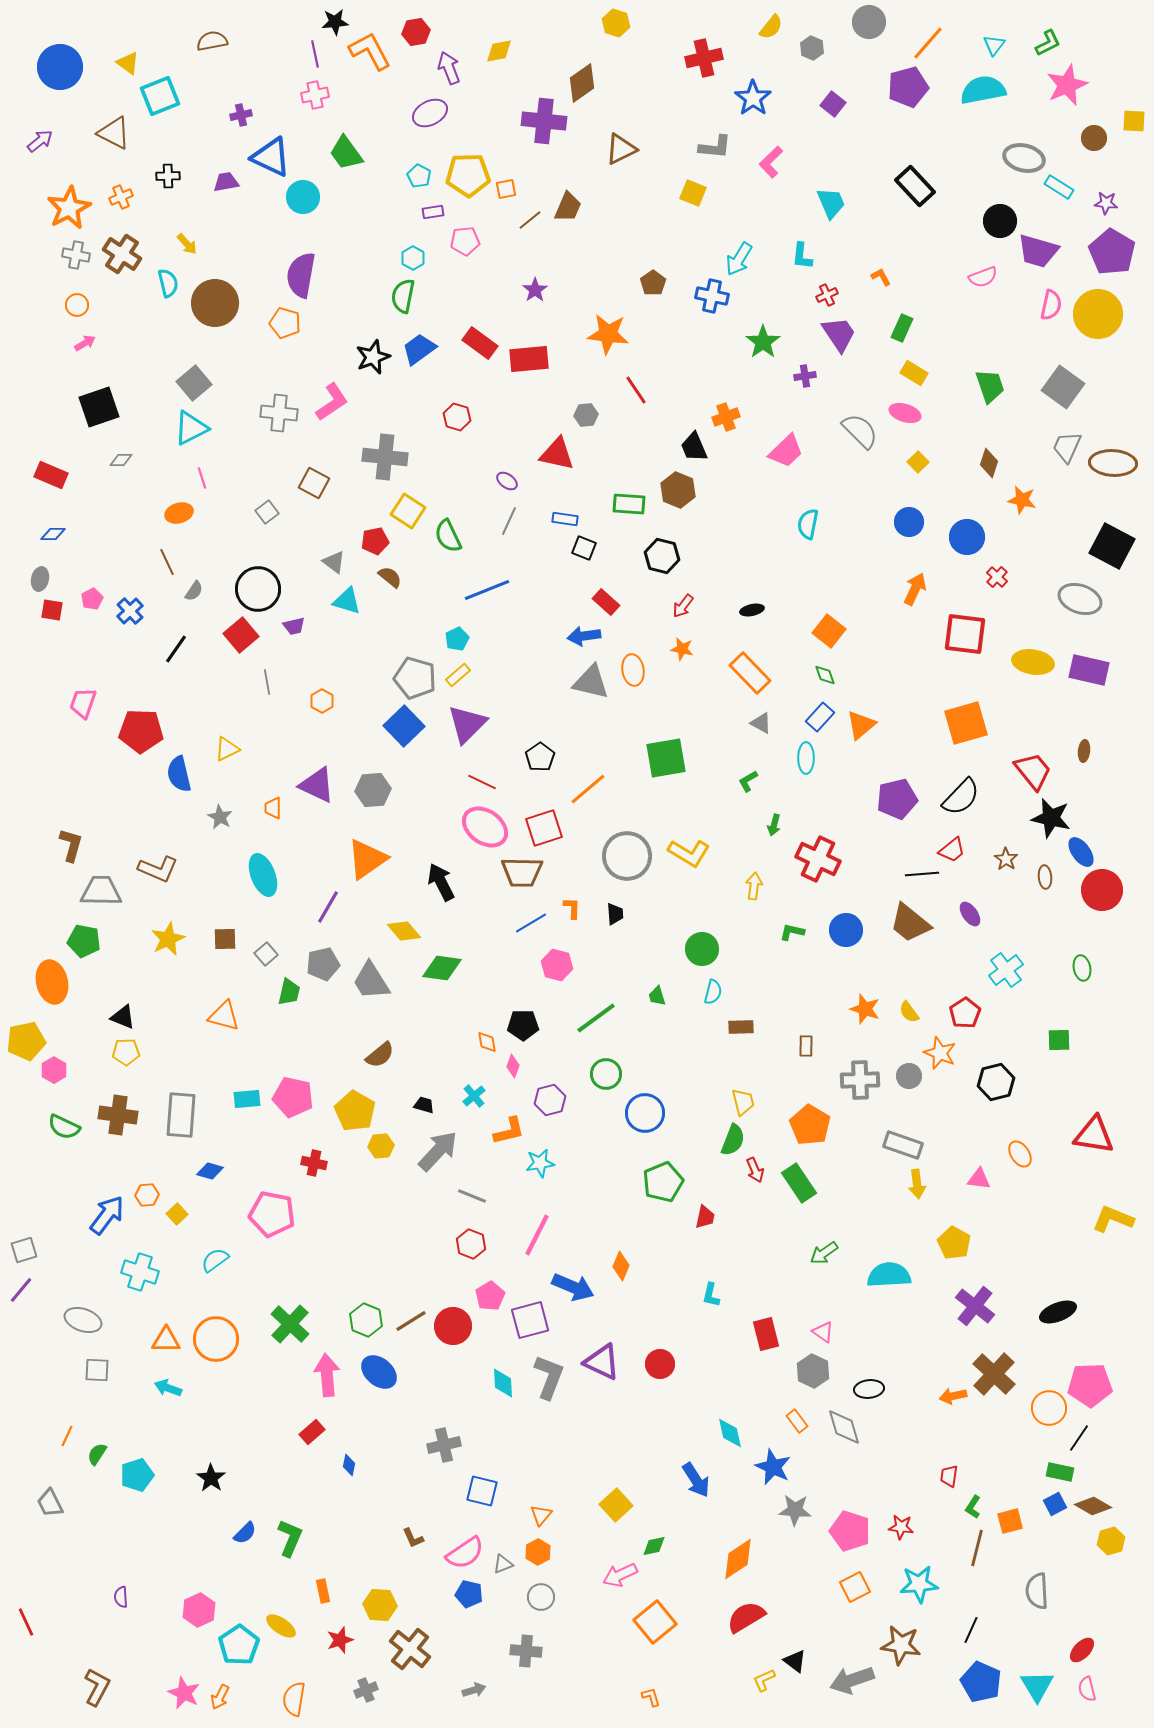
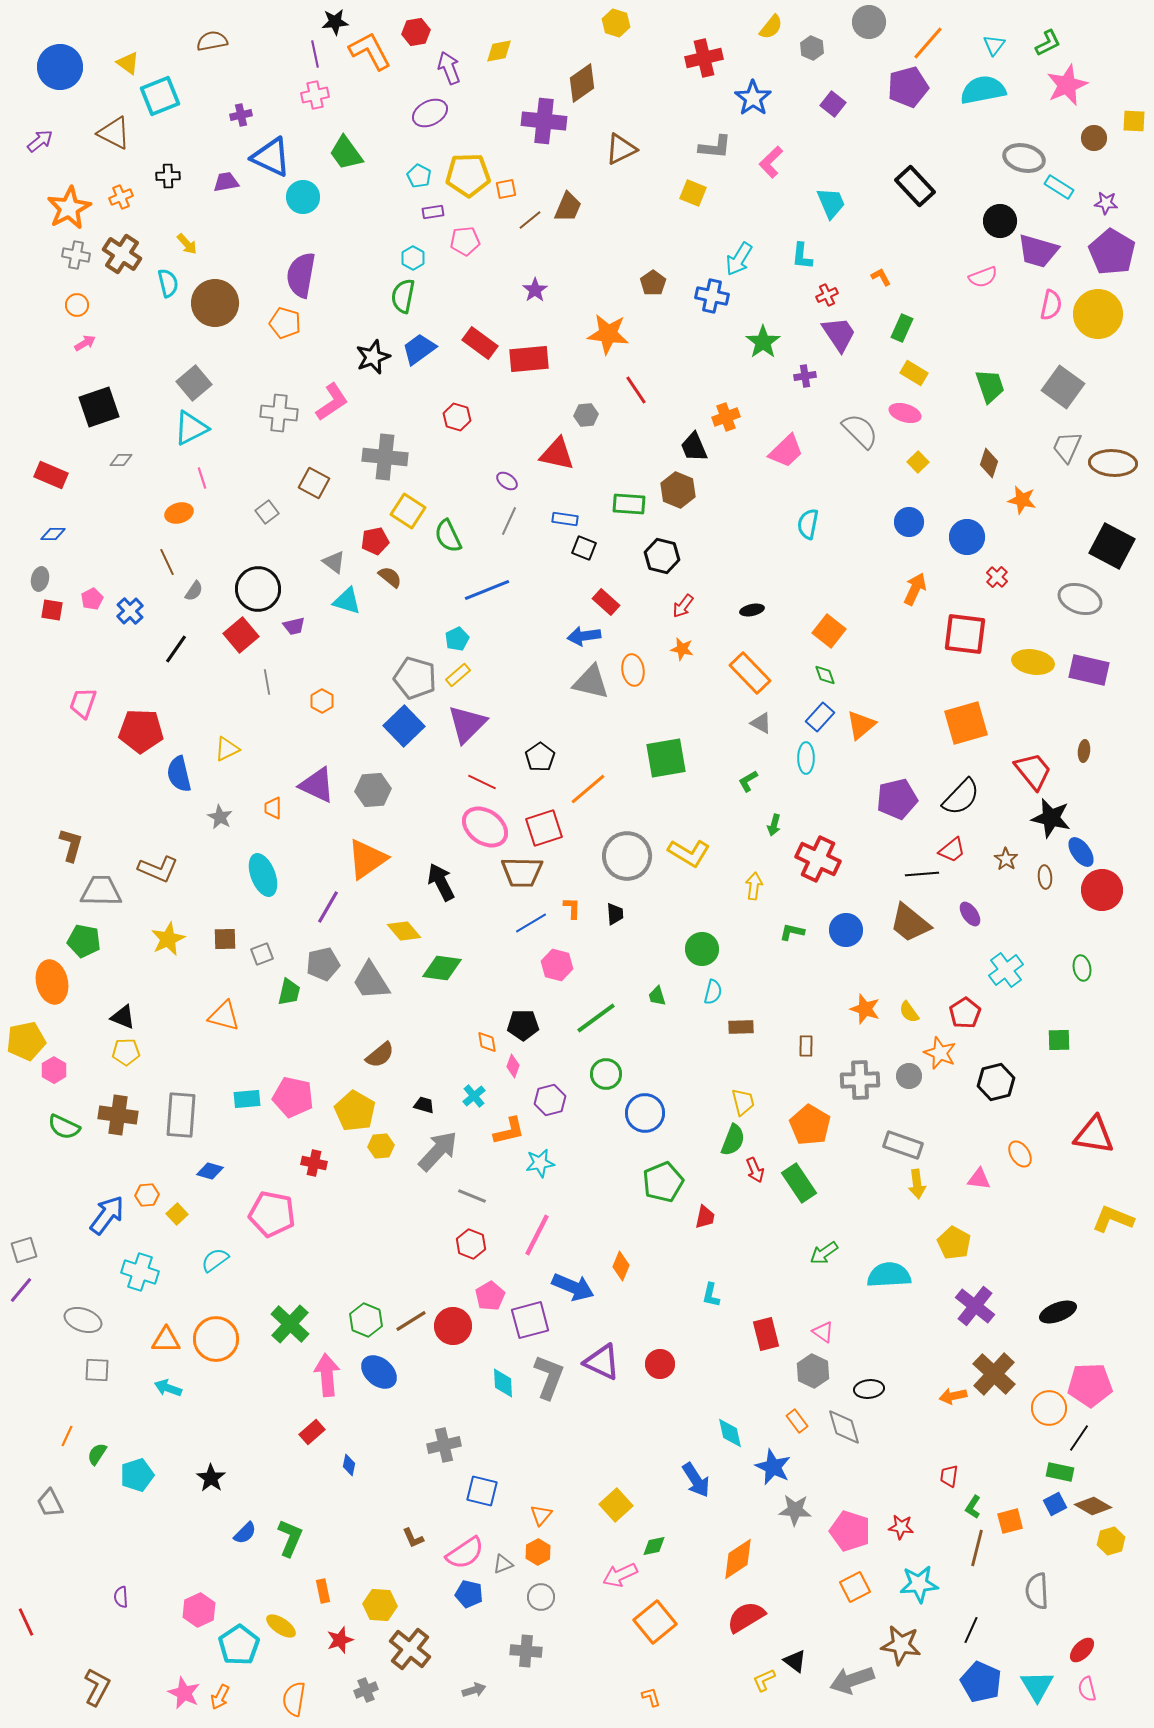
gray square at (266, 954): moved 4 px left; rotated 20 degrees clockwise
